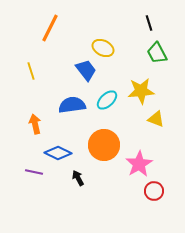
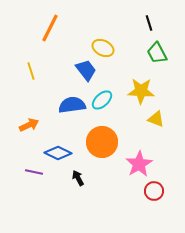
yellow star: rotated 8 degrees clockwise
cyan ellipse: moved 5 px left
orange arrow: moved 6 px left, 1 px down; rotated 78 degrees clockwise
orange circle: moved 2 px left, 3 px up
